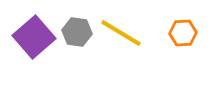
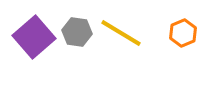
orange hexagon: rotated 20 degrees counterclockwise
